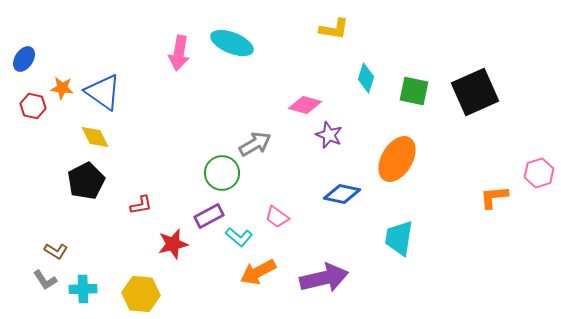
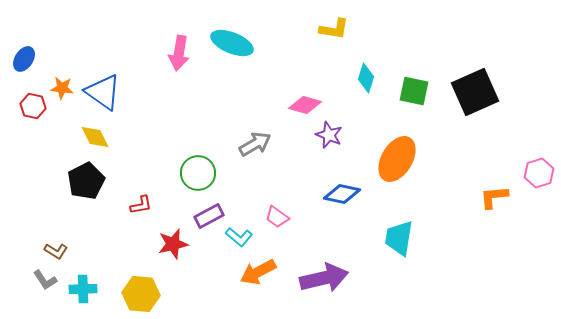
green circle: moved 24 px left
